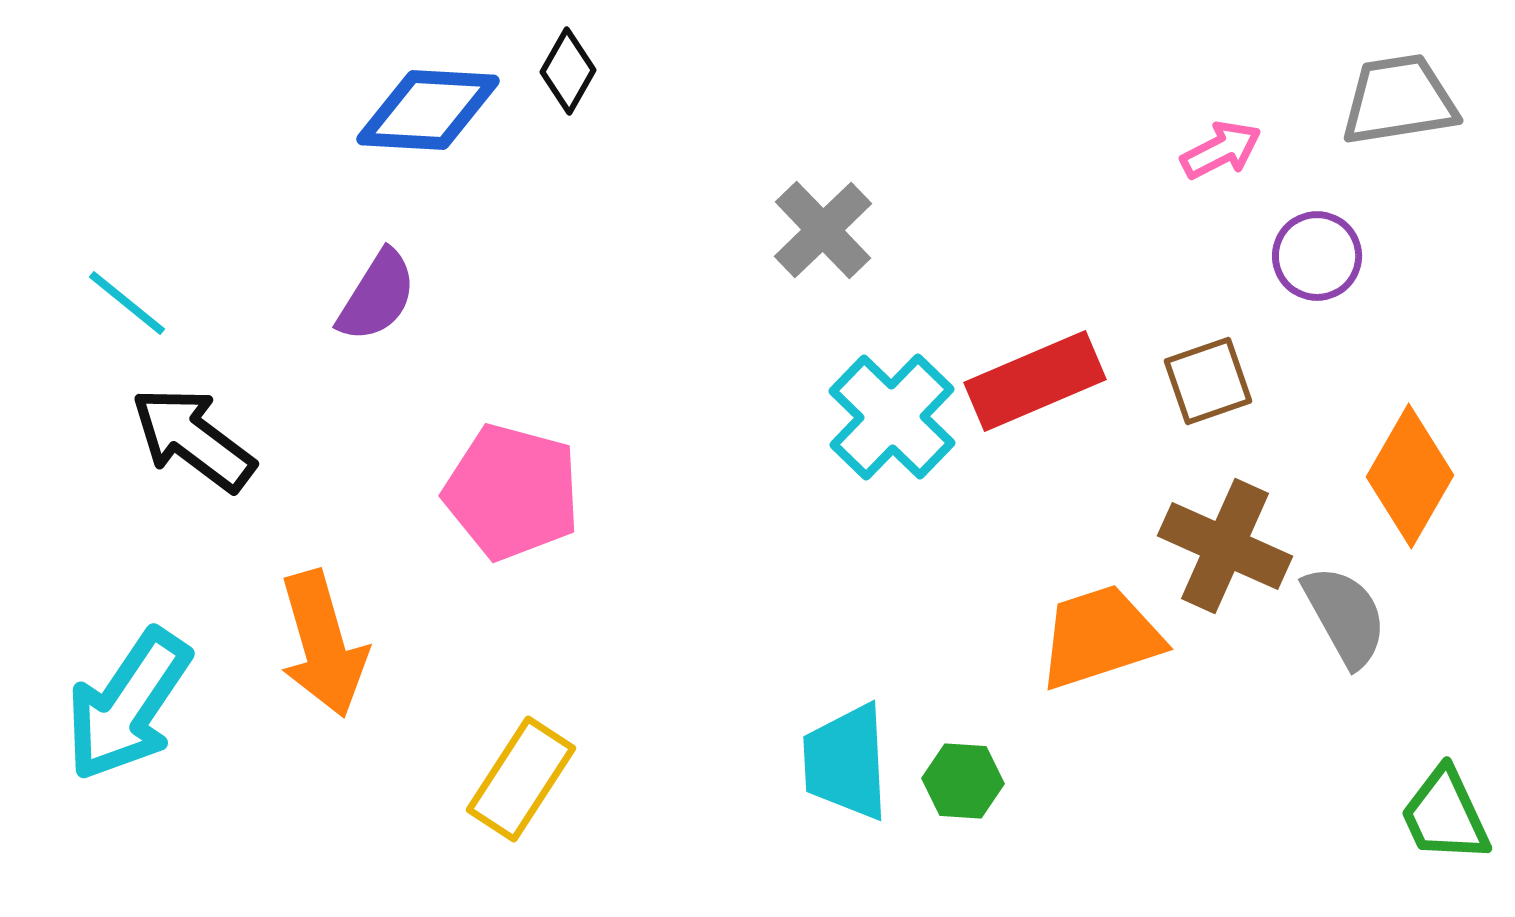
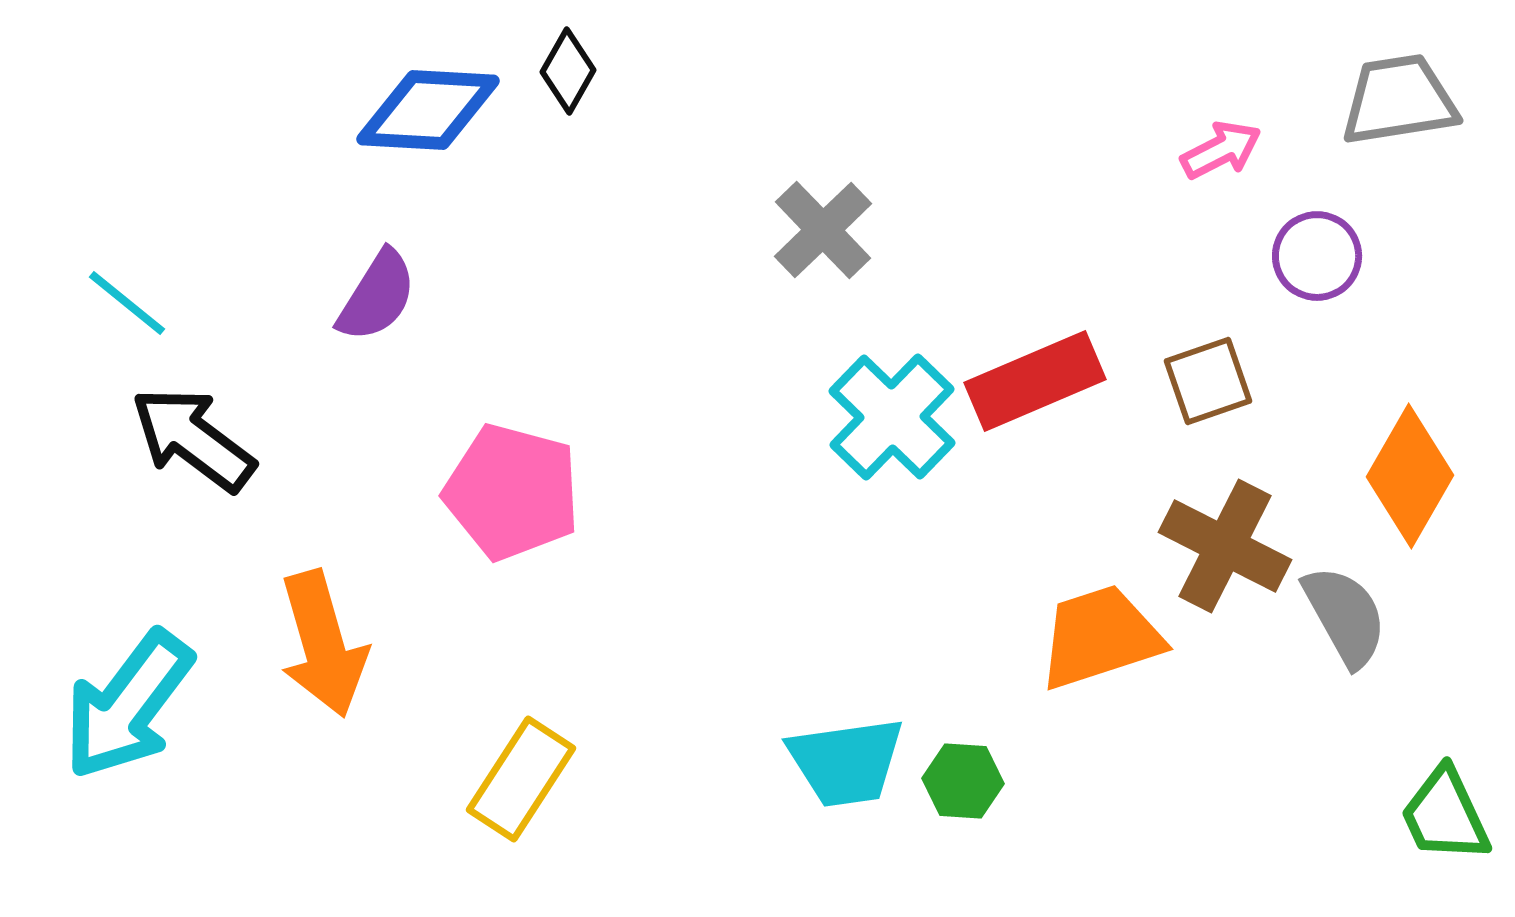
brown cross: rotated 3 degrees clockwise
cyan arrow: rotated 3 degrees clockwise
cyan trapezoid: rotated 95 degrees counterclockwise
